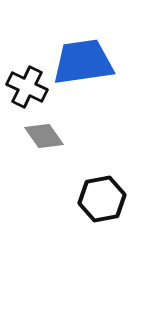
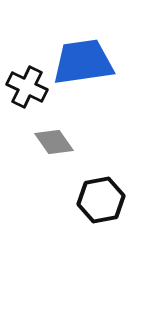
gray diamond: moved 10 px right, 6 px down
black hexagon: moved 1 px left, 1 px down
